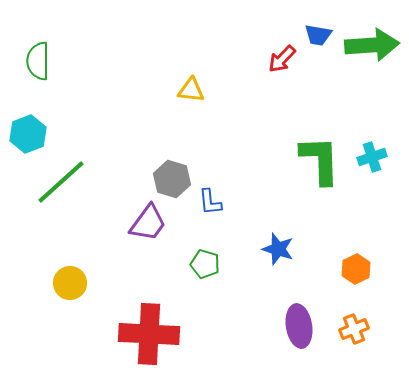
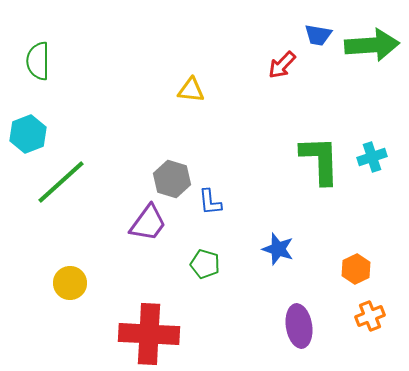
red arrow: moved 6 px down
orange cross: moved 16 px right, 13 px up
